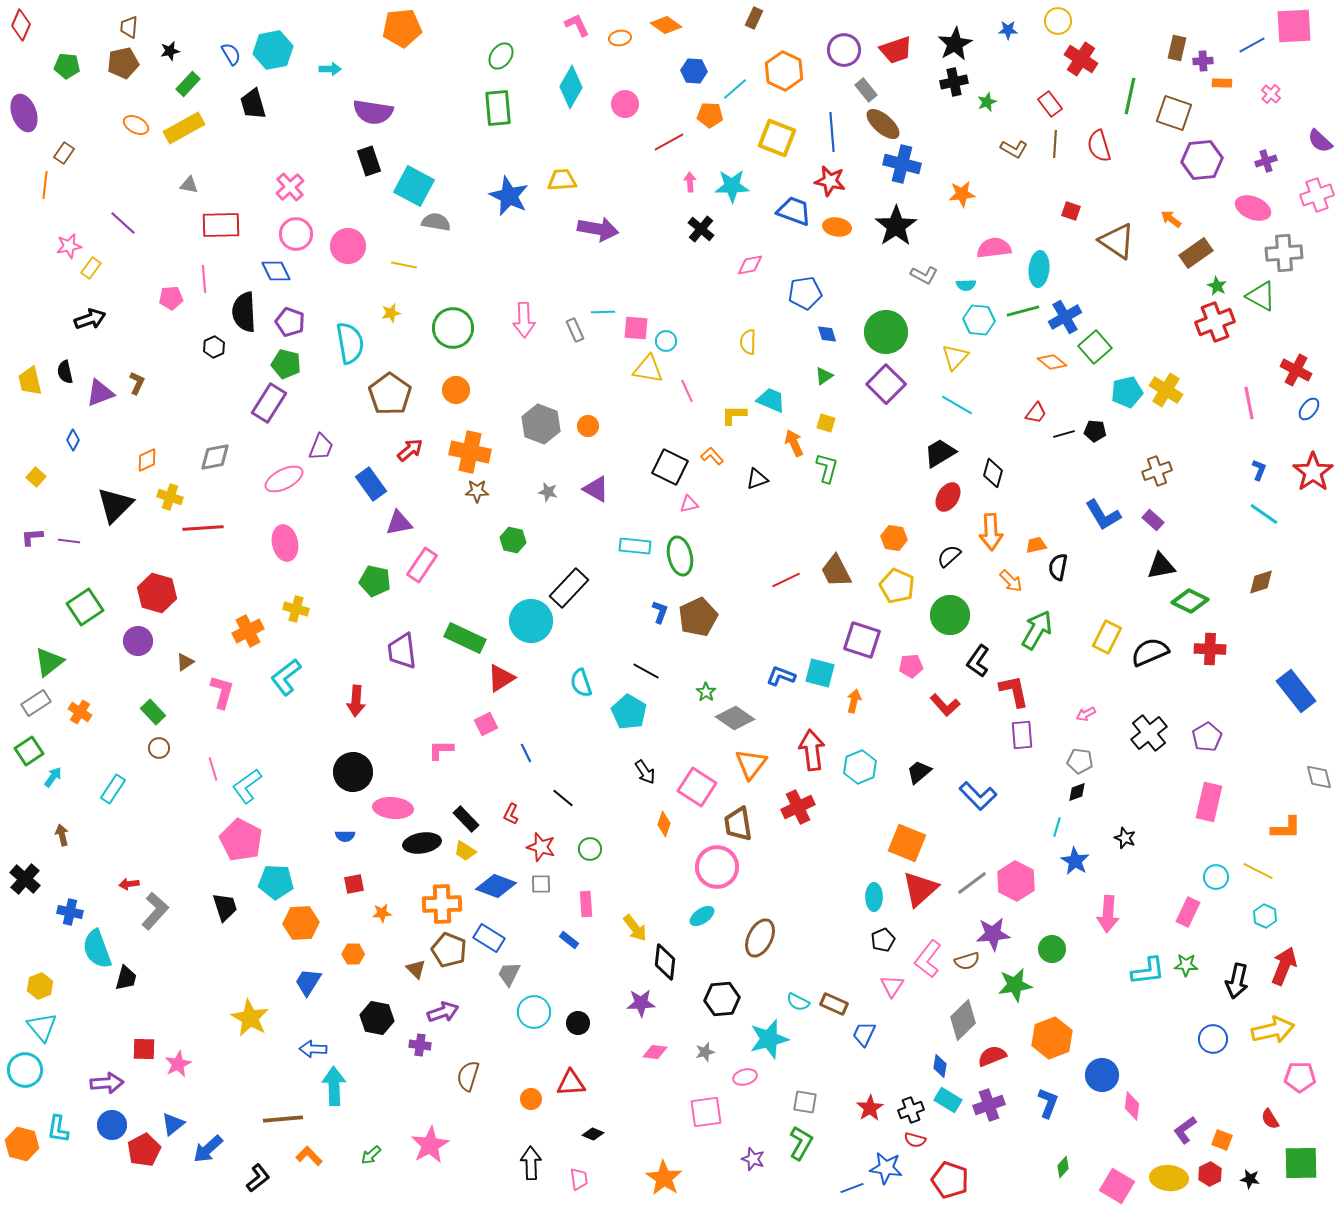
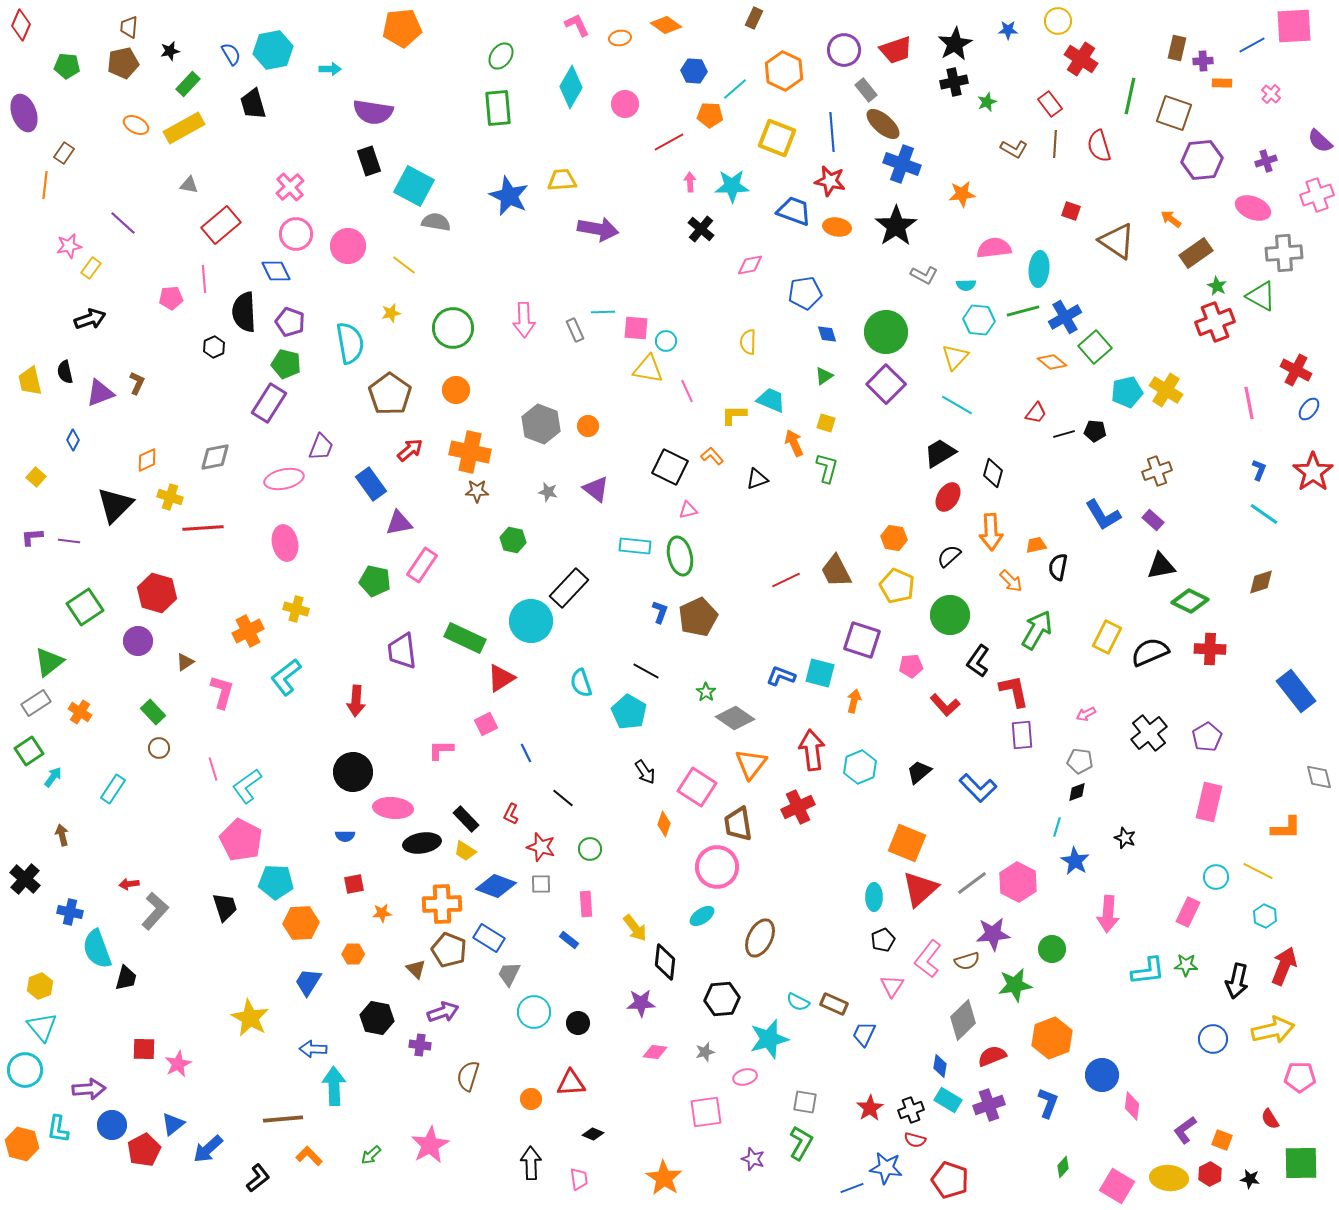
blue cross at (902, 164): rotated 6 degrees clockwise
red rectangle at (221, 225): rotated 39 degrees counterclockwise
yellow line at (404, 265): rotated 25 degrees clockwise
pink ellipse at (284, 479): rotated 15 degrees clockwise
purple triangle at (596, 489): rotated 8 degrees clockwise
pink triangle at (689, 504): moved 1 px left, 6 px down
blue L-shape at (978, 796): moved 8 px up
pink hexagon at (1016, 881): moved 2 px right, 1 px down
purple arrow at (107, 1083): moved 18 px left, 6 px down
